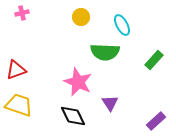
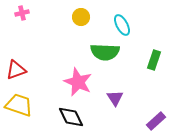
green rectangle: rotated 24 degrees counterclockwise
purple triangle: moved 5 px right, 5 px up
black diamond: moved 2 px left, 1 px down
